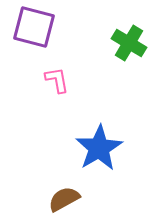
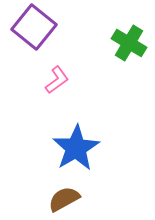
purple square: rotated 24 degrees clockwise
pink L-shape: rotated 64 degrees clockwise
blue star: moved 23 px left
